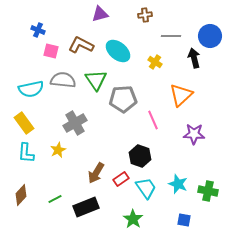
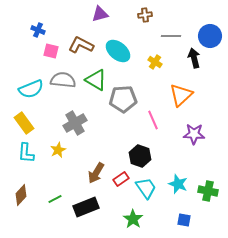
green triangle: rotated 25 degrees counterclockwise
cyan semicircle: rotated 10 degrees counterclockwise
